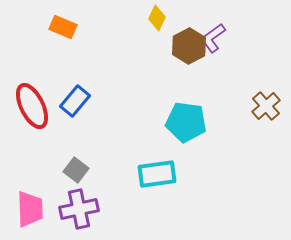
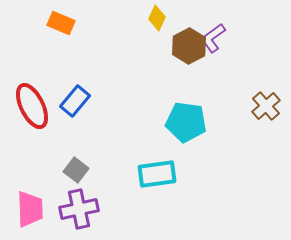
orange rectangle: moved 2 px left, 4 px up
